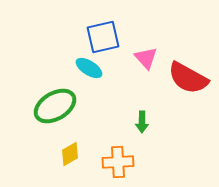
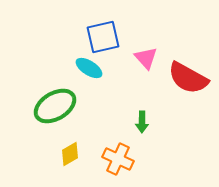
orange cross: moved 3 px up; rotated 28 degrees clockwise
